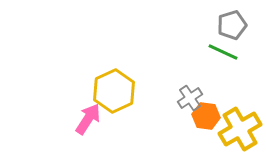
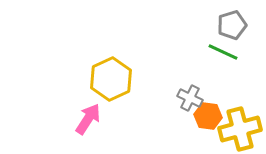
yellow hexagon: moved 3 px left, 12 px up
gray cross: rotated 30 degrees counterclockwise
orange hexagon: moved 2 px right
yellow cross: rotated 15 degrees clockwise
